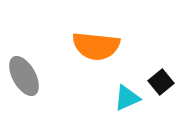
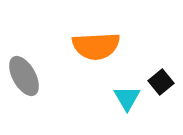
orange semicircle: rotated 9 degrees counterclockwise
cyan triangle: rotated 36 degrees counterclockwise
